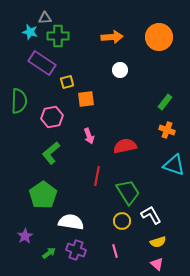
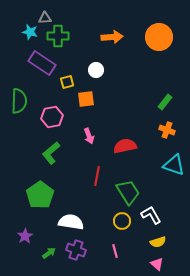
white circle: moved 24 px left
green pentagon: moved 3 px left
